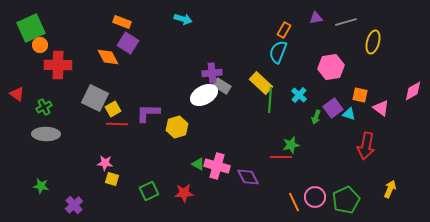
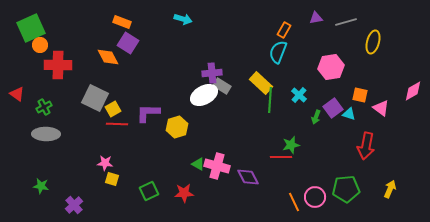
green pentagon at (346, 200): moved 11 px up; rotated 20 degrees clockwise
